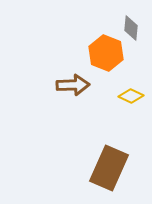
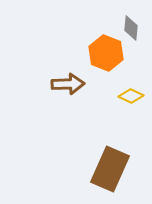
brown arrow: moved 5 px left, 1 px up
brown rectangle: moved 1 px right, 1 px down
